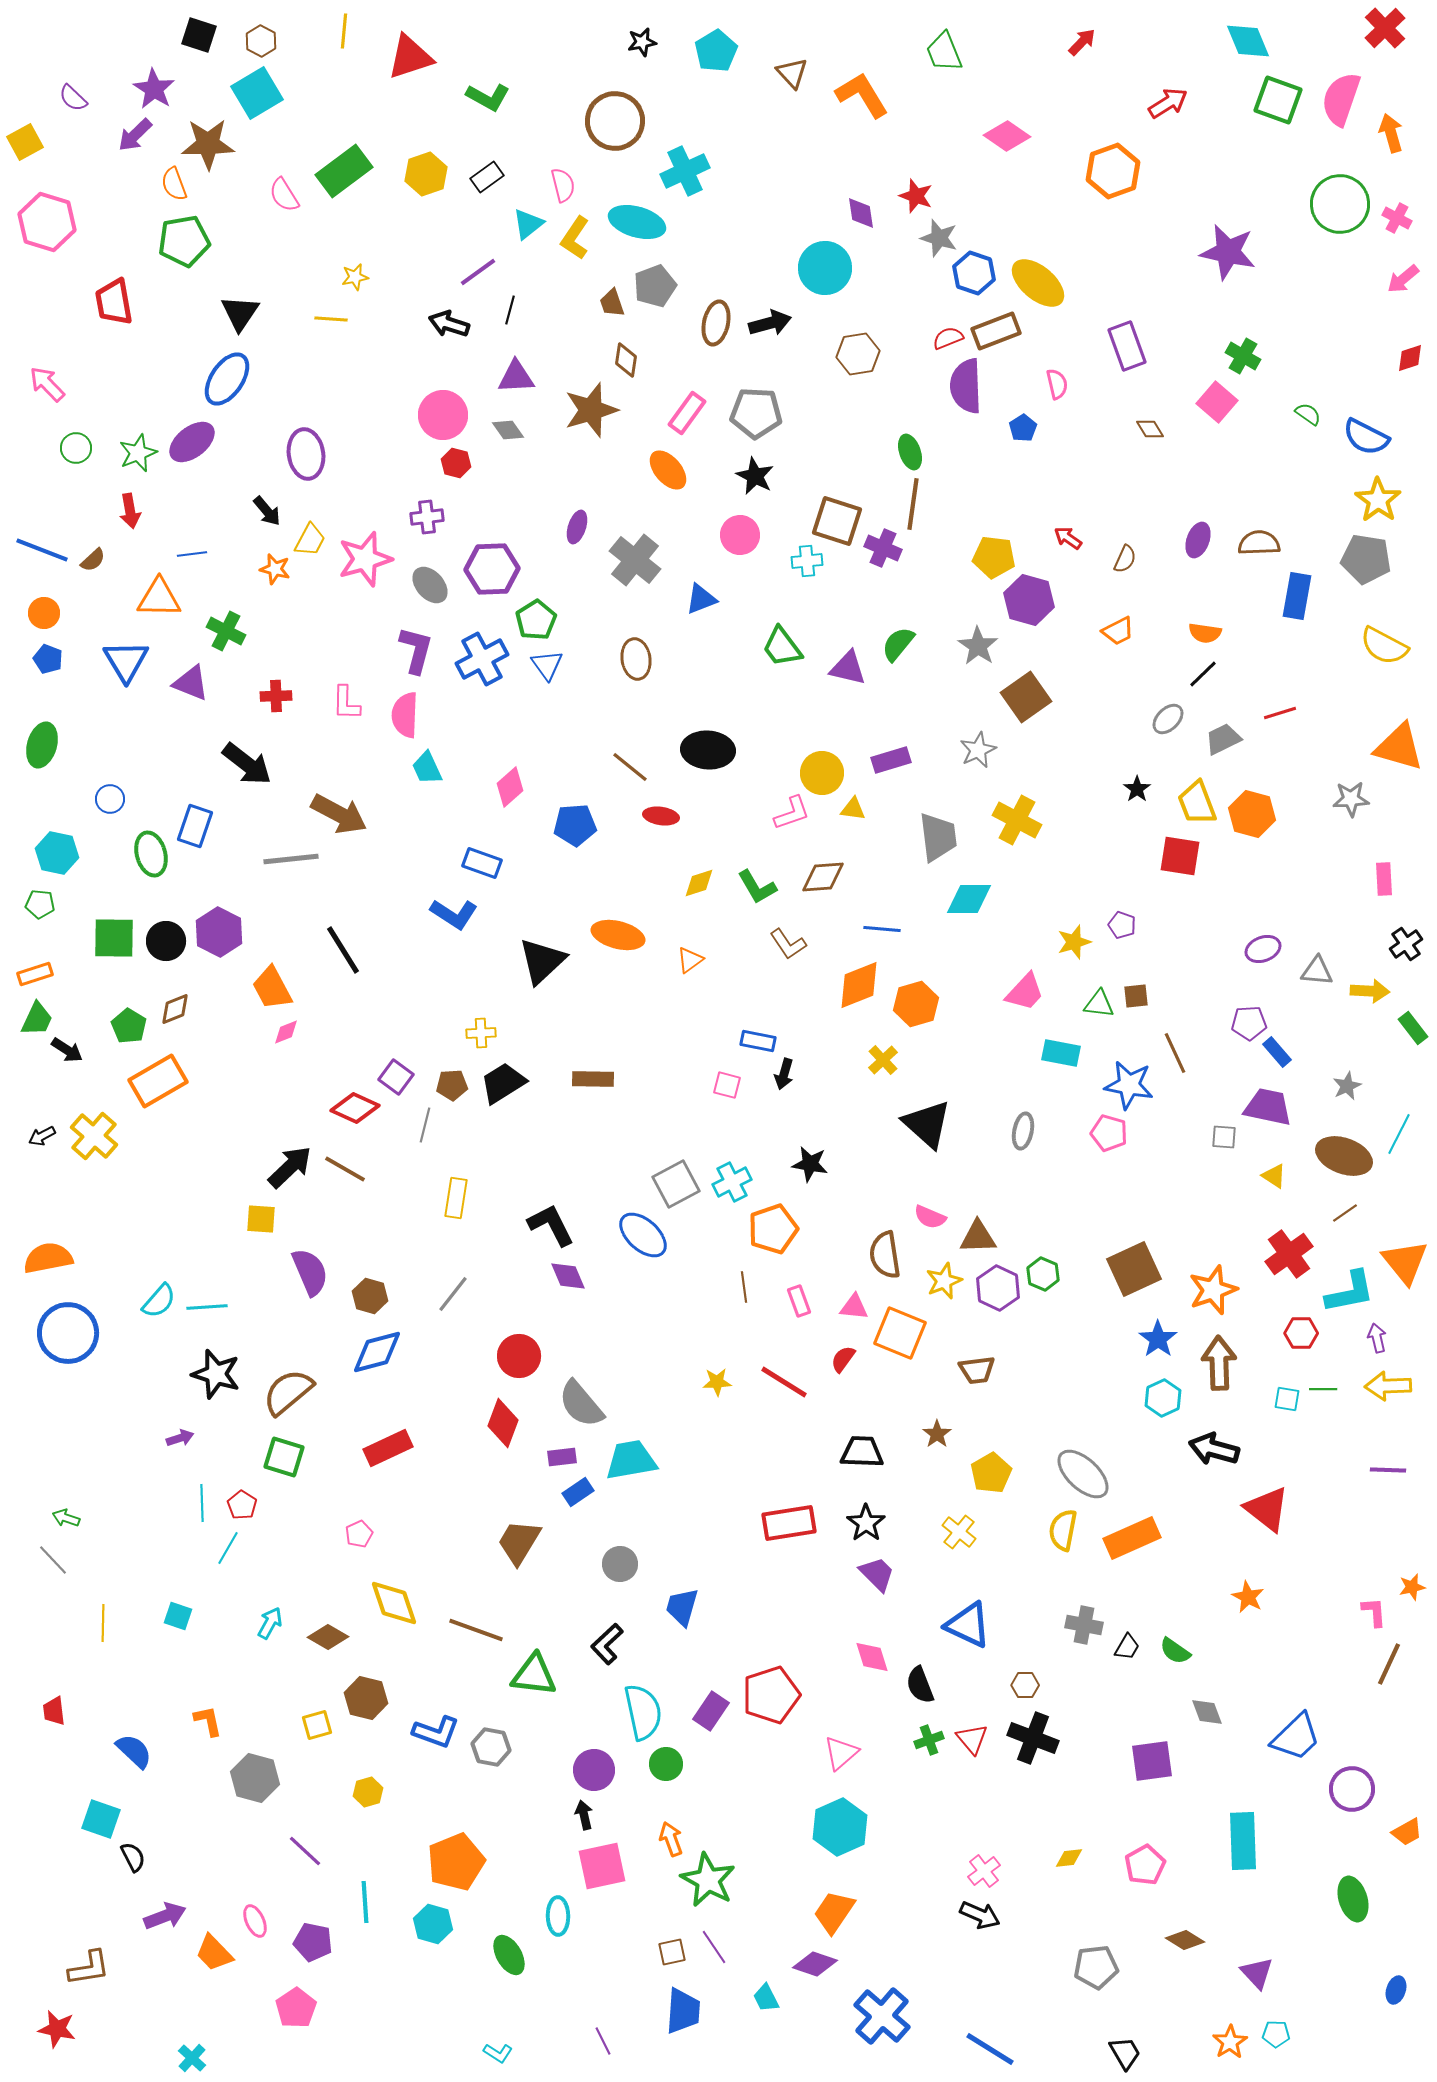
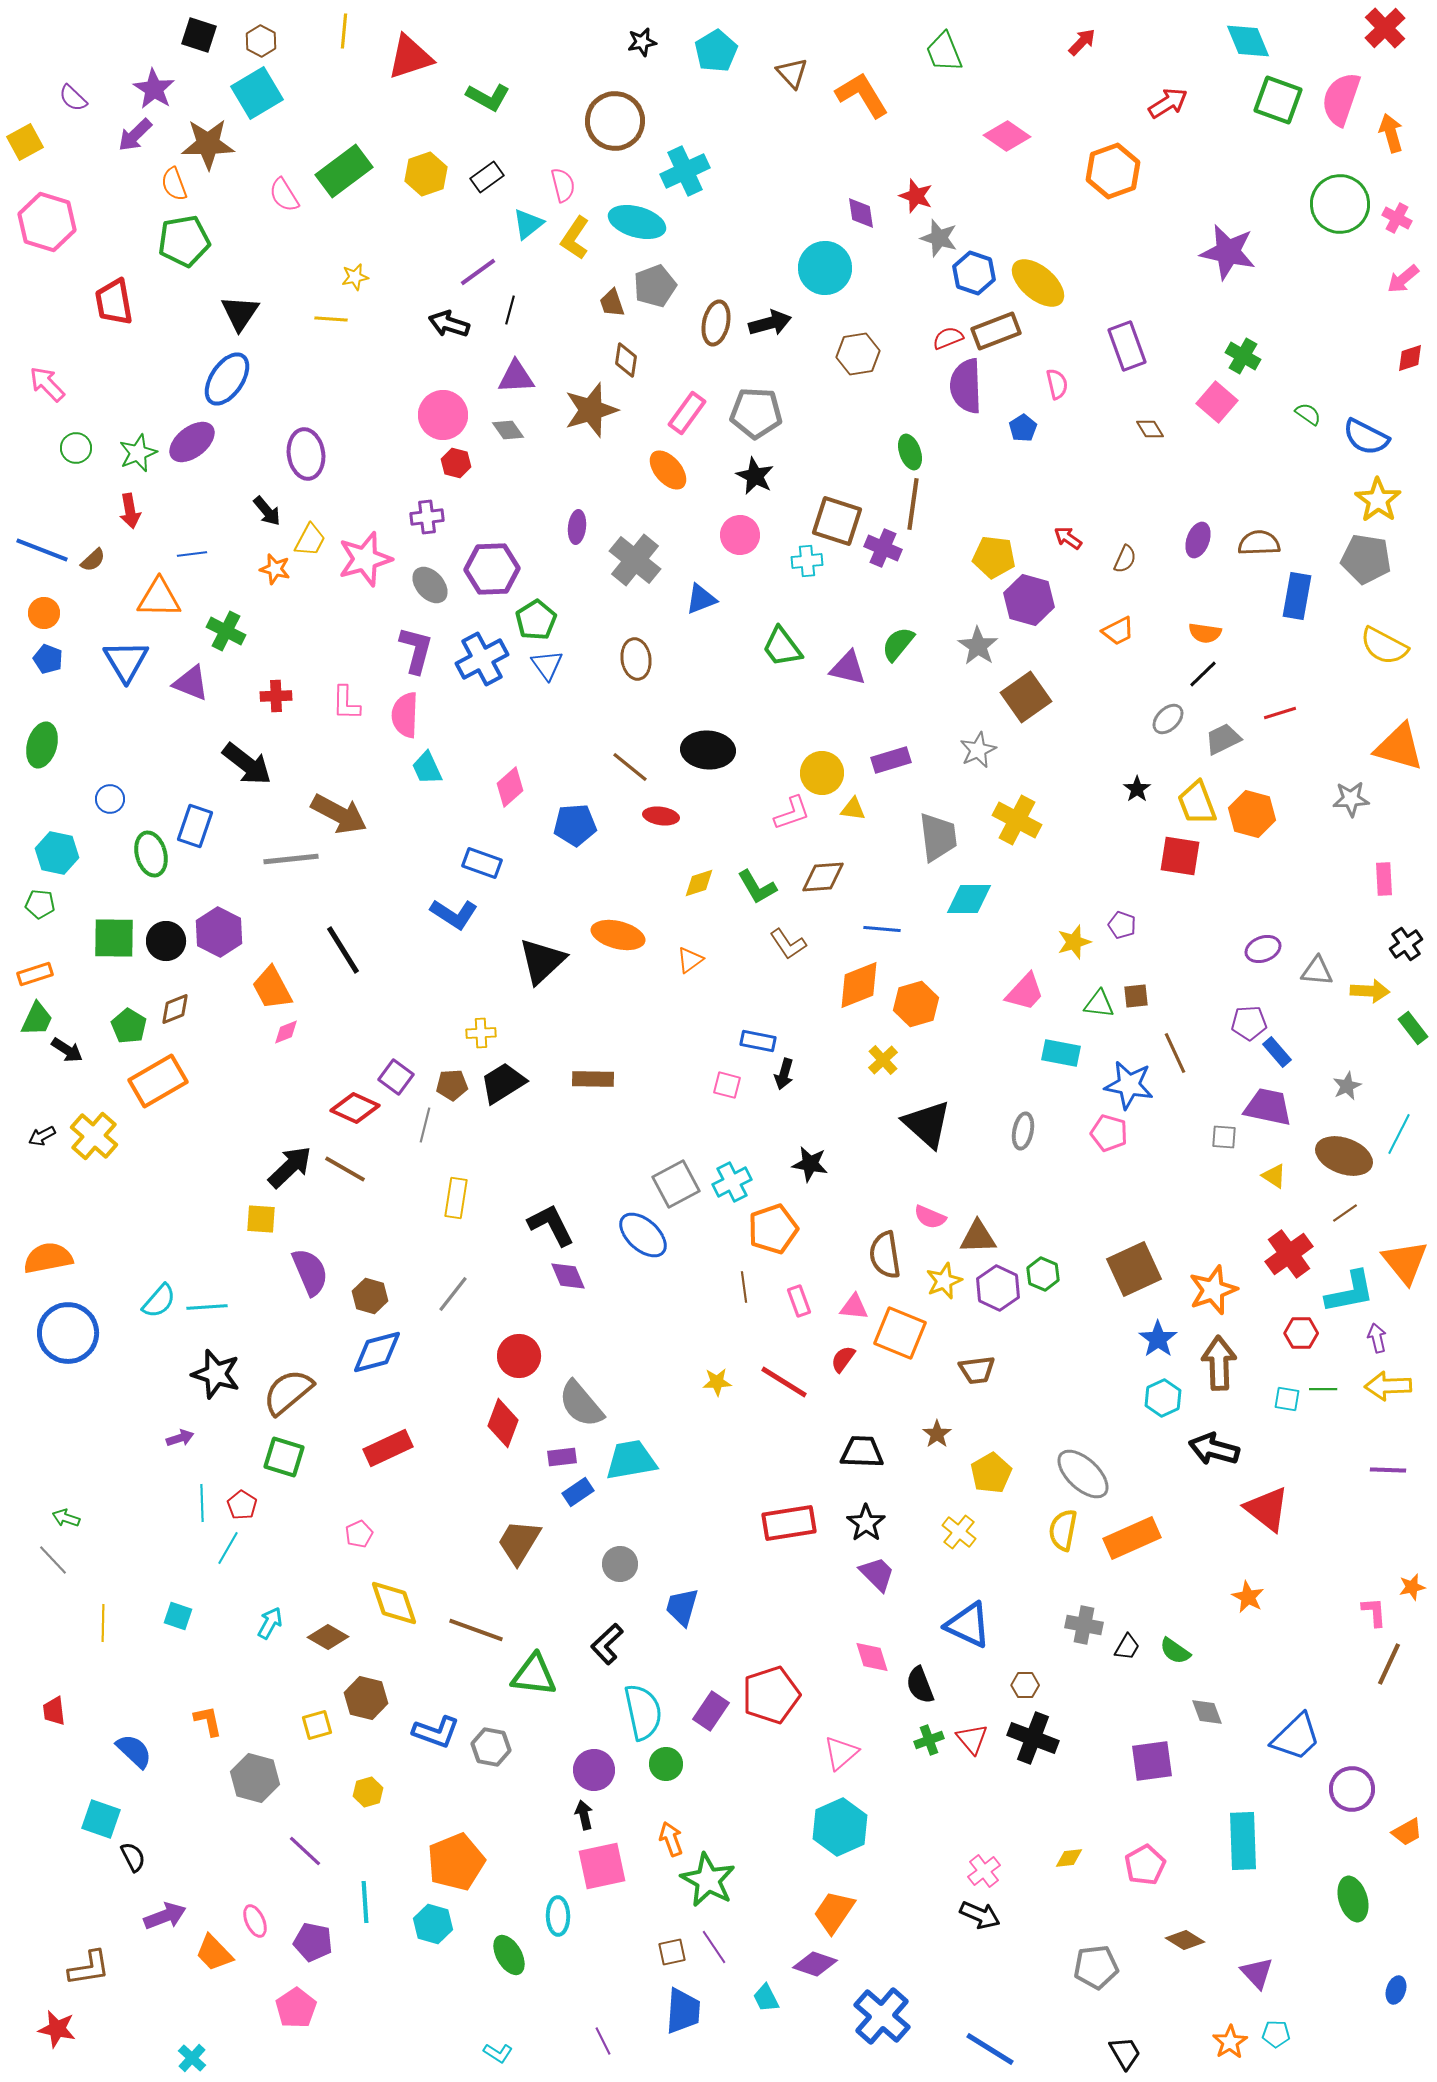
purple ellipse at (577, 527): rotated 12 degrees counterclockwise
